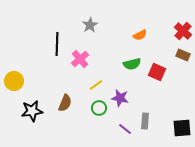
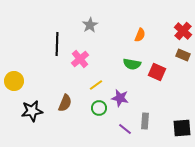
orange semicircle: rotated 40 degrees counterclockwise
green semicircle: rotated 24 degrees clockwise
